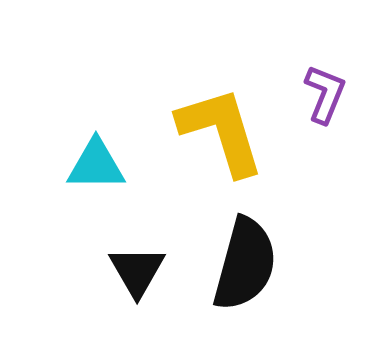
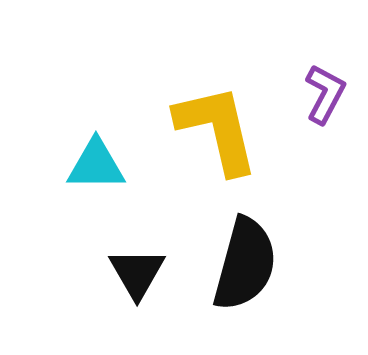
purple L-shape: rotated 6 degrees clockwise
yellow L-shape: moved 4 px left, 2 px up; rotated 4 degrees clockwise
black triangle: moved 2 px down
